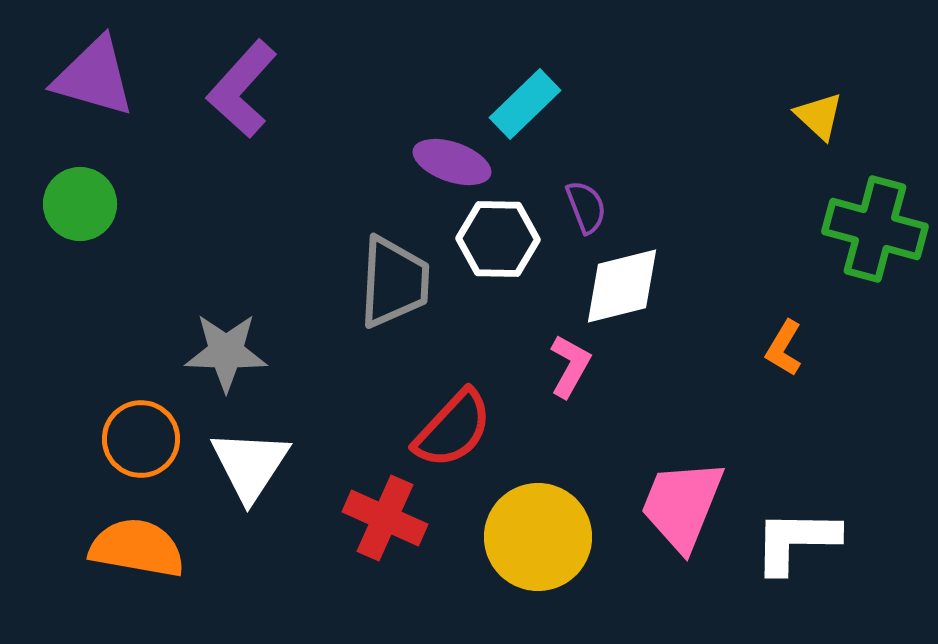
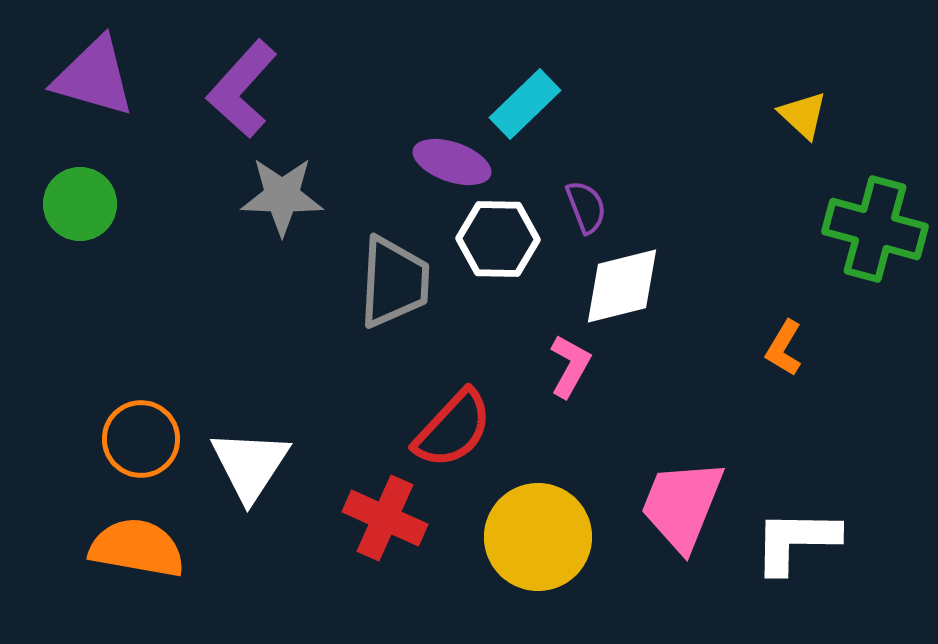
yellow triangle: moved 16 px left, 1 px up
gray star: moved 56 px right, 156 px up
